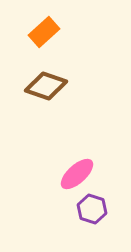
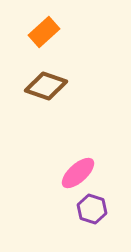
pink ellipse: moved 1 px right, 1 px up
